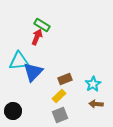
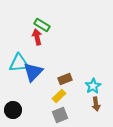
red arrow: rotated 35 degrees counterclockwise
cyan triangle: moved 2 px down
cyan star: moved 2 px down
brown arrow: rotated 104 degrees counterclockwise
black circle: moved 1 px up
